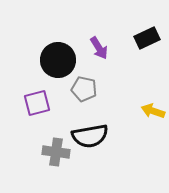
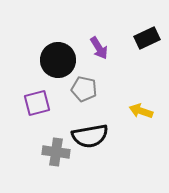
yellow arrow: moved 12 px left
